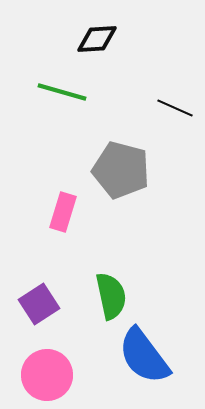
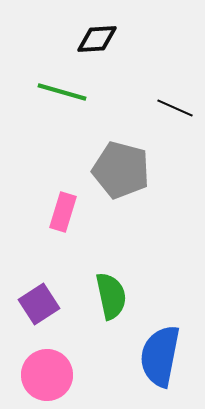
blue semicircle: moved 16 px right; rotated 48 degrees clockwise
